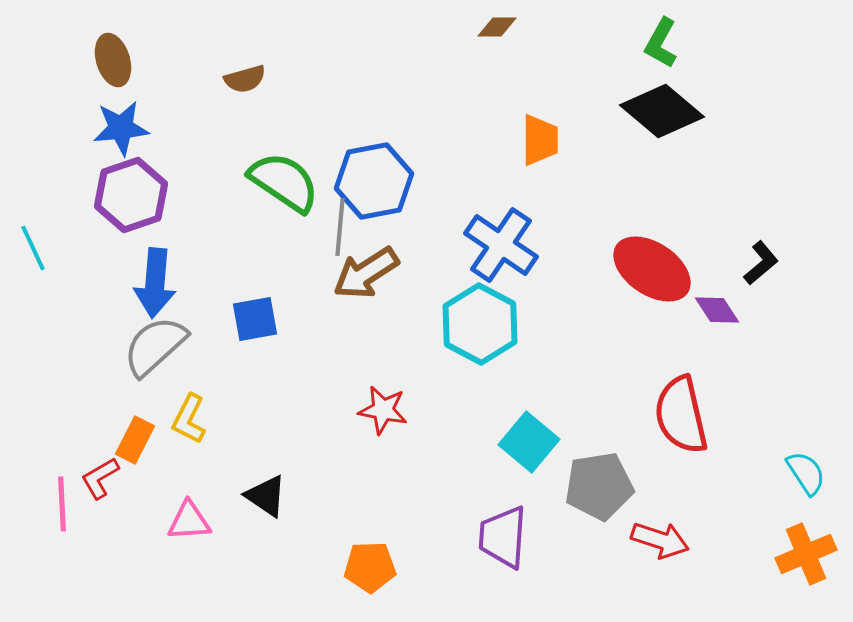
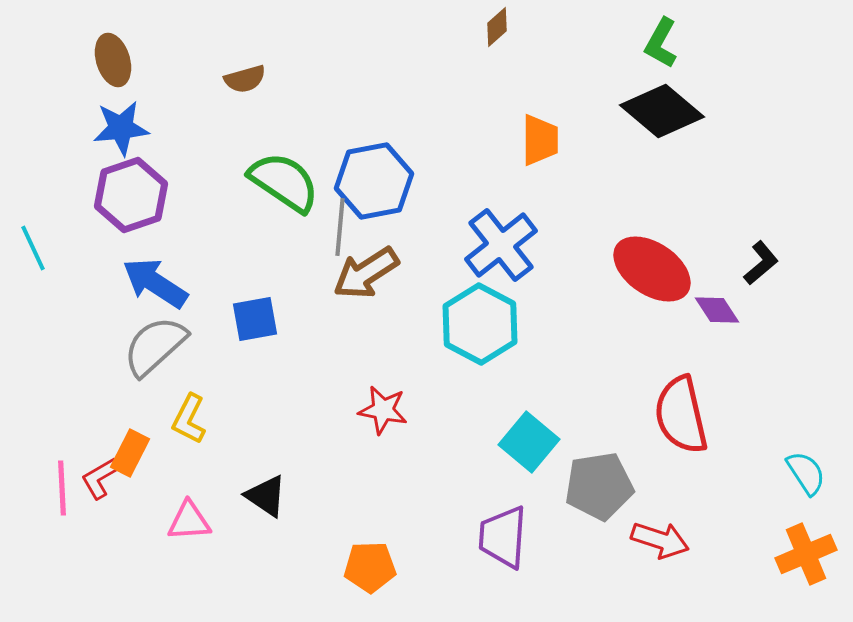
brown diamond: rotated 42 degrees counterclockwise
blue cross: rotated 18 degrees clockwise
blue arrow: rotated 118 degrees clockwise
orange rectangle: moved 5 px left, 13 px down
pink line: moved 16 px up
